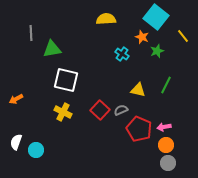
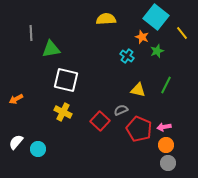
yellow line: moved 1 px left, 3 px up
green triangle: moved 1 px left
cyan cross: moved 5 px right, 2 px down
red square: moved 11 px down
white semicircle: rotated 21 degrees clockwise
cyan circle: moved 2 px right, 1 px up
